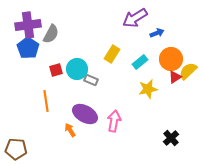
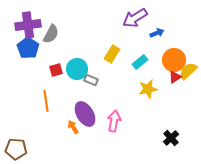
orange circle: moved 3 px right, 1 px down
purple ellipse: rotated 30 degrees clockwise
orange arrow: moved 3 px right, 3 px up
